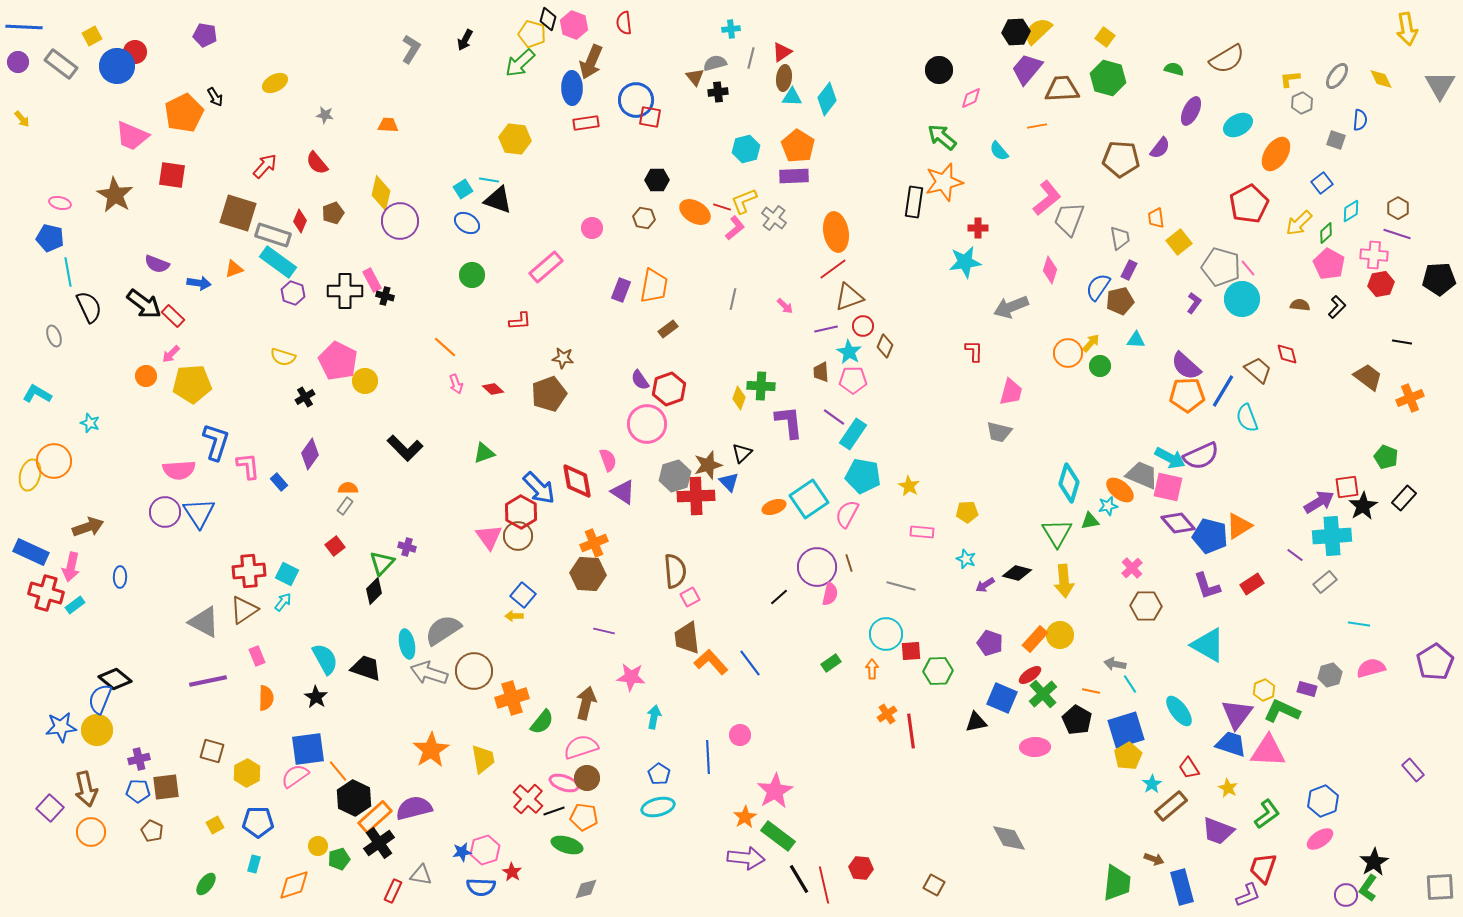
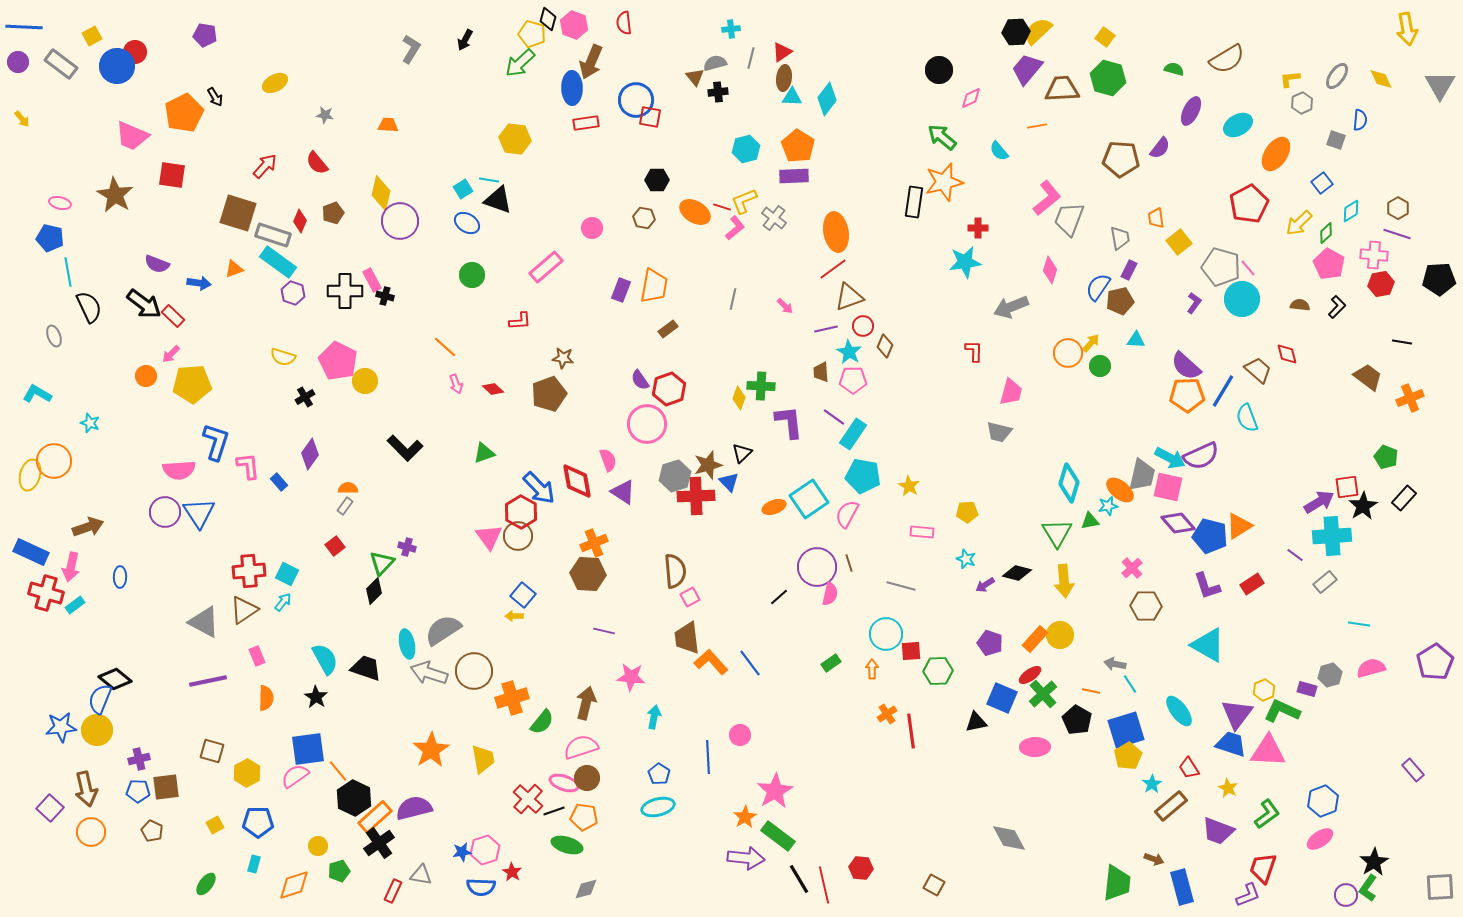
gray trapezoid at (1142, 475): rotated 80 degrees clockwise
green pentagon at (339, 859): moved 12 px down
